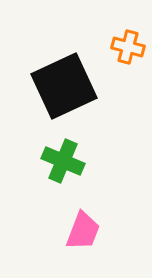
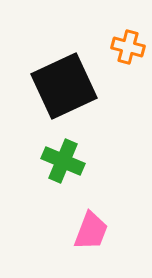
pink trapezoid: moved 8 px right
